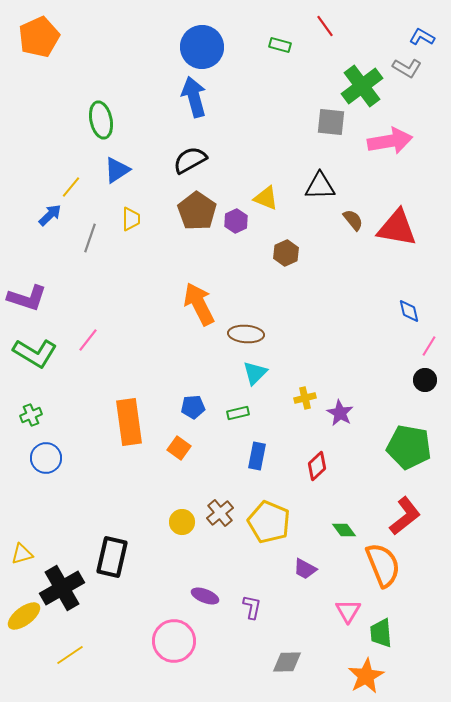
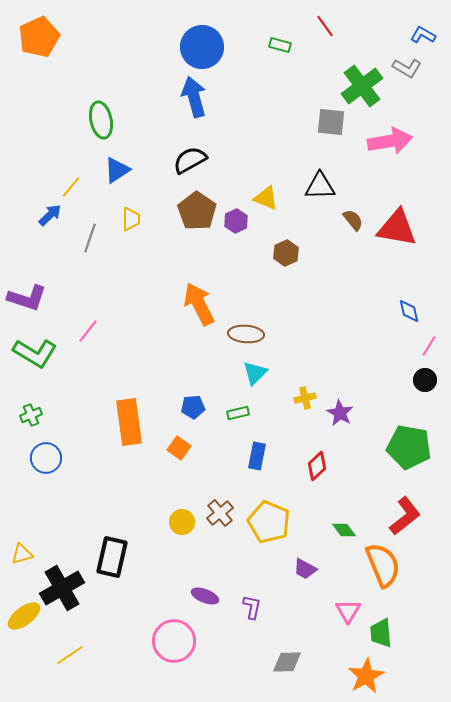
blue L-shape at (422, 37): moved 1 px right, 2 px up
pink line at (88, 340): moved 9 px up
